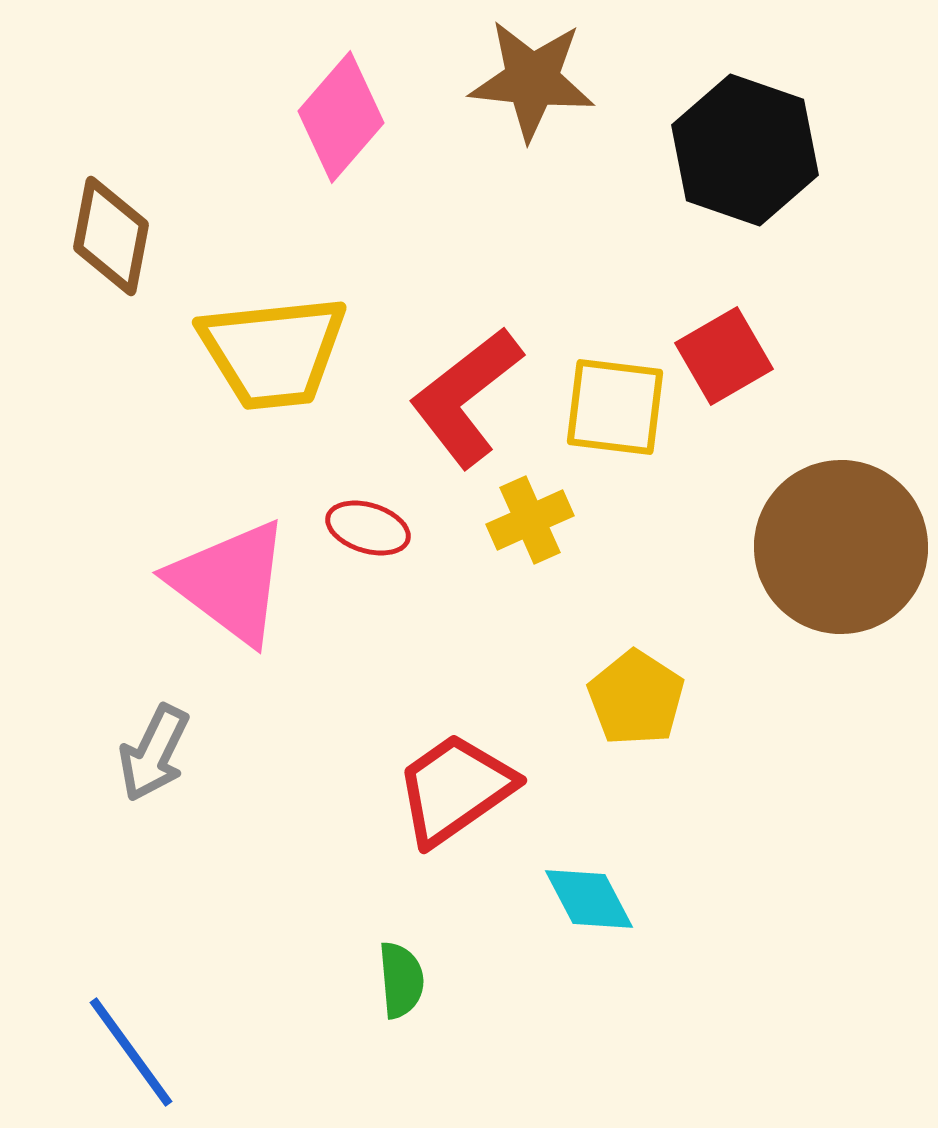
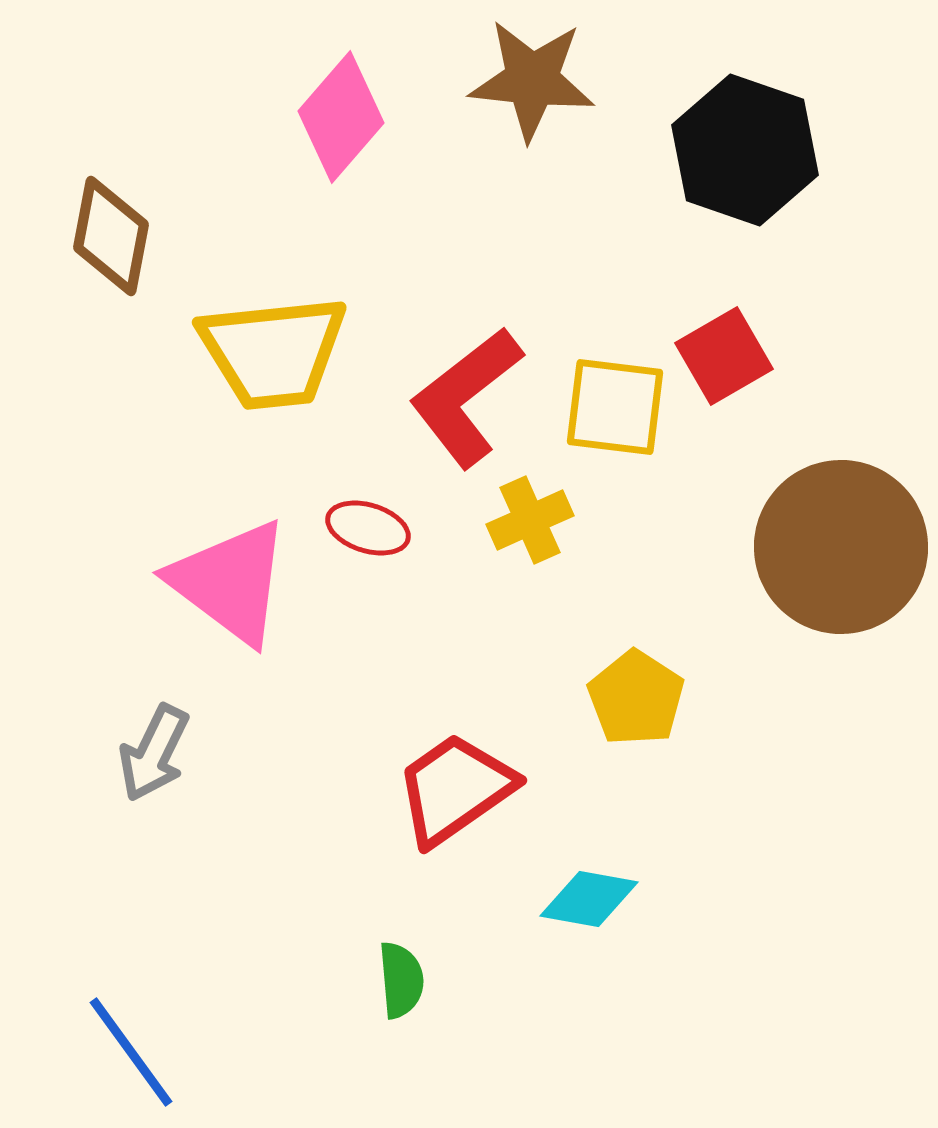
cyan diamond: rotated 52 degrees counterclockwise
